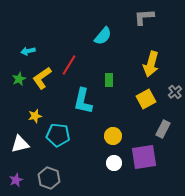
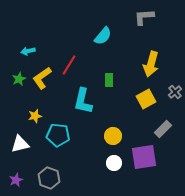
gray rectangle: rotated 18 degrees clockwise
